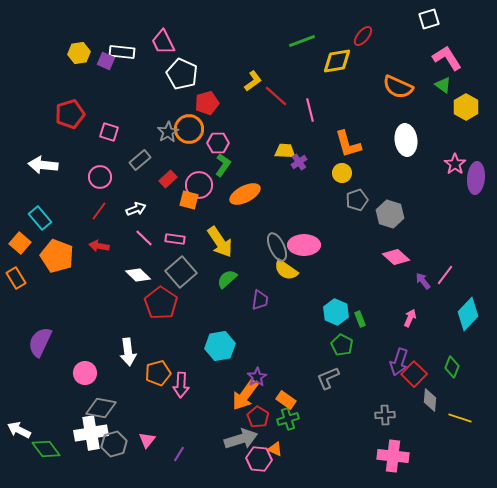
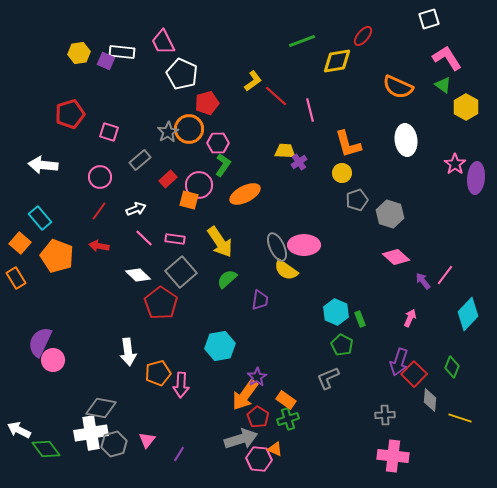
pink circle at (85, 373): moved 32 px left, 13 px up
